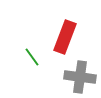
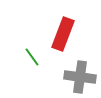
red rectangle: moved 2 px left, 3 px up
